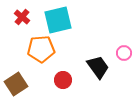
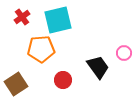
red cross: rotated 14 degrees clockwise
